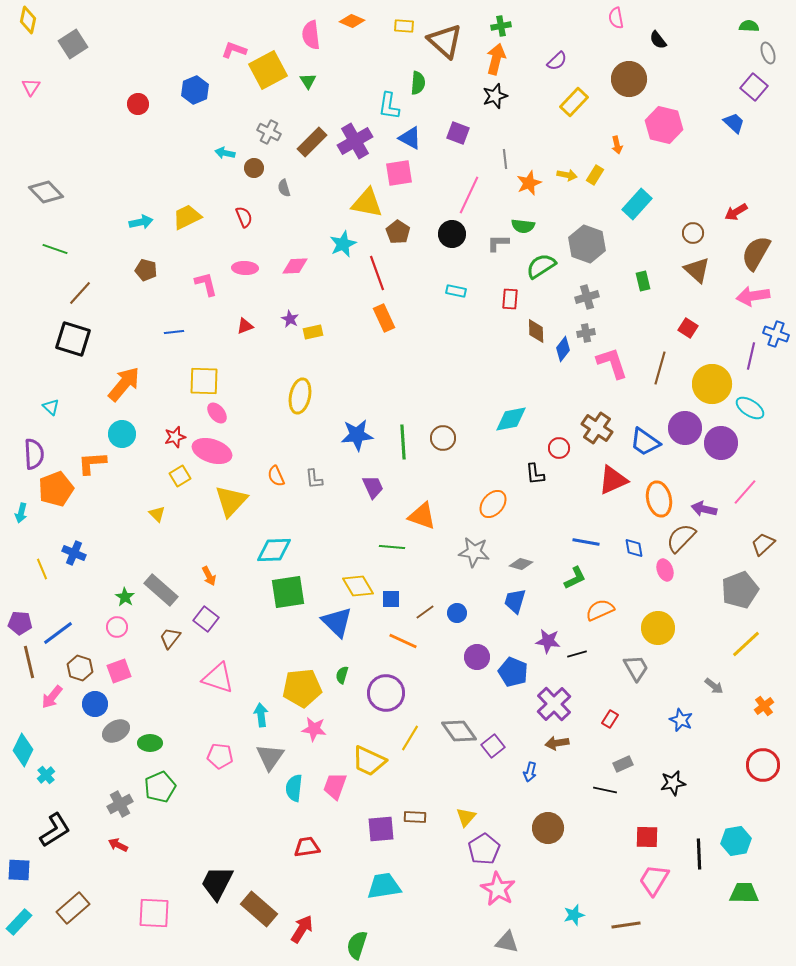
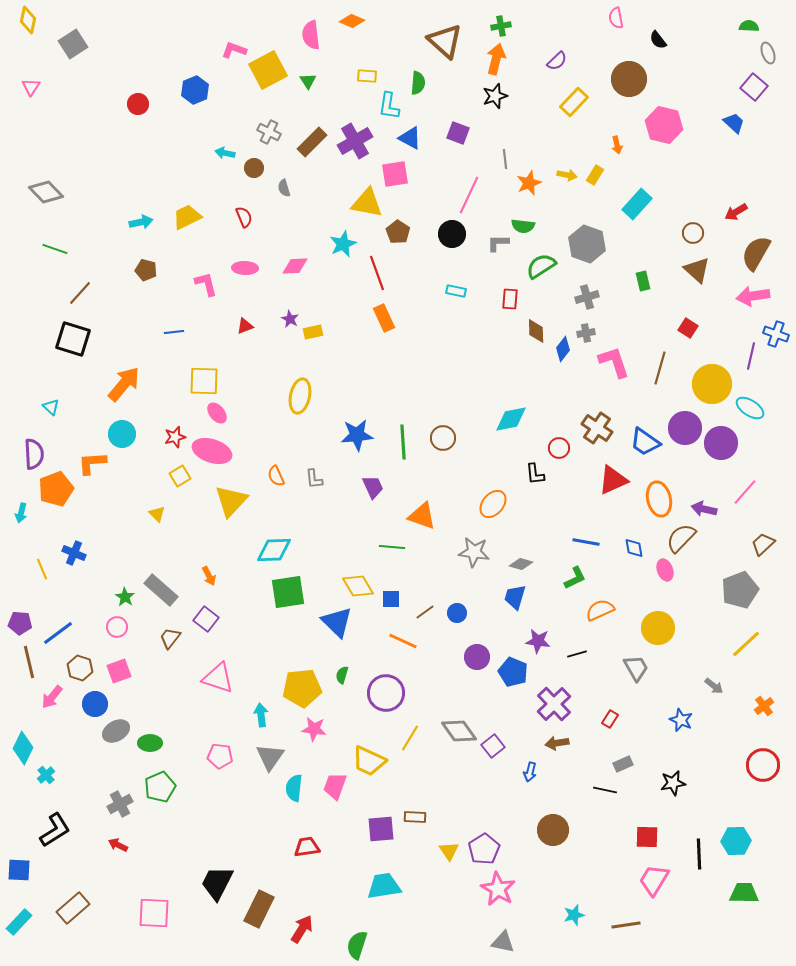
yellow rectangle at (404, 26): moved 37 px left, 50 px down
pink square at (399, 173): moved 4 px left, 1 px down
pink L-shape at (612, 363): moved 2 px right, 1 px up
blue trapezoid at (515, 601): moved 4 px up
purple star at (548, 641): moved 10 px left
cyan diamond at (23, 750): moved 2 px up
yellow triangle at (466, 817): moved 17 px left, 34 px down; rotated 15 degrees counterclockwise
brown circle at (548, 828): moved 5 px right, 2 px down
cyan hexagon at (736, 841): rotated 8 degrees clockwise
brown rectangle at (259, 909): rotated 75 degrees clockwise
gray triangle at (507, 942): moved 4 px left
